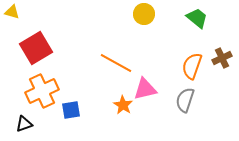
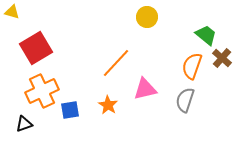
yellow circle: moved 3 px right, 3 px down
green trapezoid: moved 9 px right, 17 px down
brown cross: rotated 24 degrees counterclockwise
orange line: rotated 76 degrees counterclockwise
orange star: moved 15 px left
blue square: moved 1 px left
